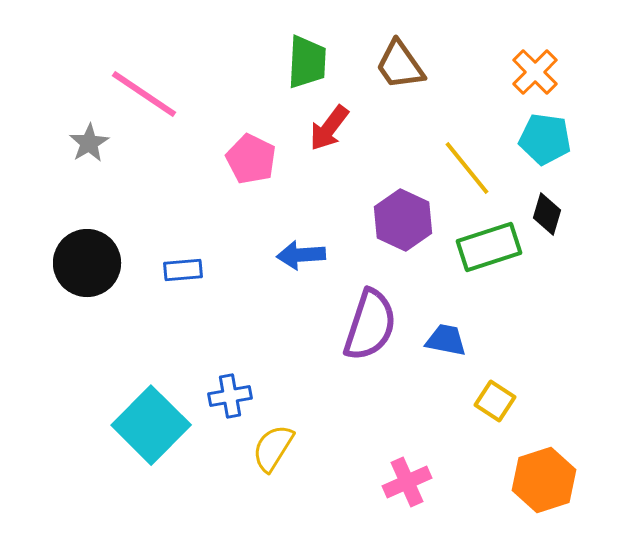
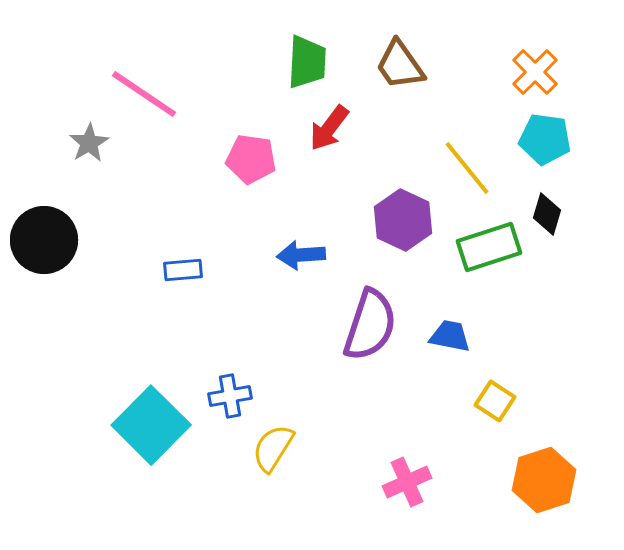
pink pentagon: rotated 18 degrees counterclockwise
black circle: moved 43 px left, 23 px up
blue trapezoid: moved 4 px right, 4 px up
